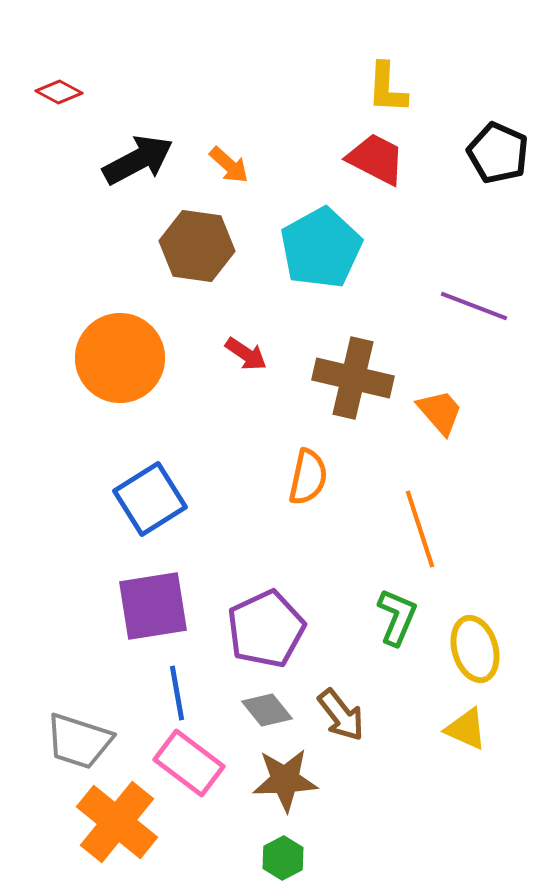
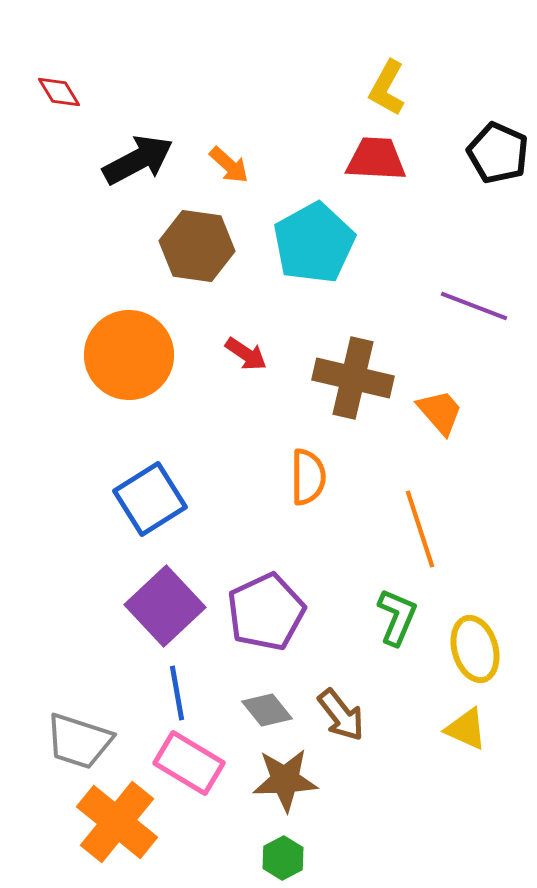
yellow L-shape: rotated 26 degrees clockwise
red diamond: rotated 30 degrees clockwise
red trapezoid: rotated 24 degrees counterclockwise
cyan pentagon: moved 7 px left, 5 px up
orange circle: moved 9 px right, 3 px up
orange semicircle: rotated 12 degrees counterclockwise
purple square: moved 12 px right; rotated 34 degrees counterclockwise
purple pentagon: moved 17 px up
pink rectangle: rotated 6 degrees counterclockwise
